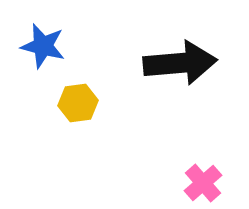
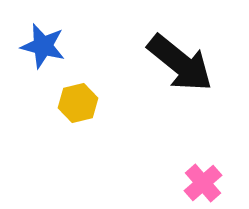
black arrow: rotated 44 degrees clockwise
yellow hexagon: rotated 6 degrees counterclockwise
